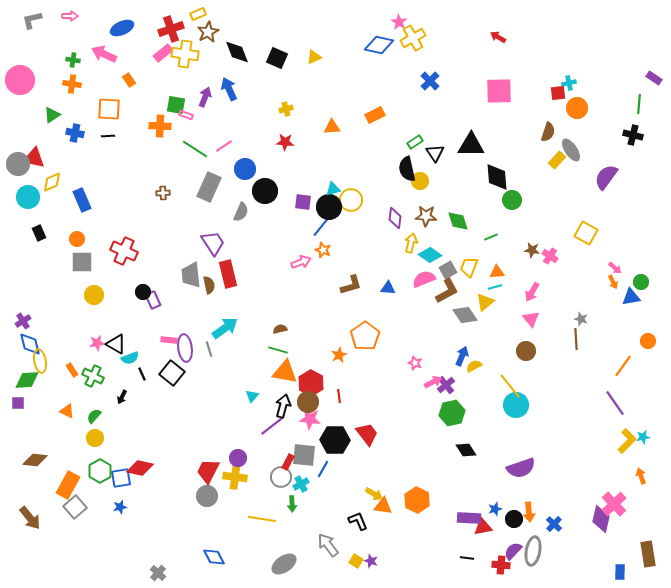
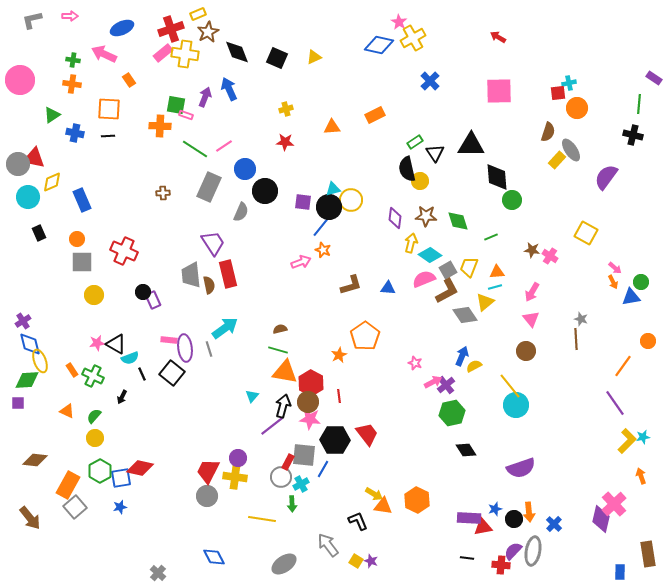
yellow ellipse at (40, 361): rotated 10 degrees counterclockwise
